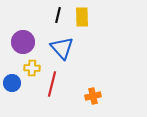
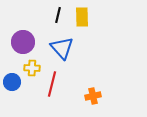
blue circle: moved 1 px up
